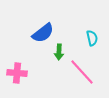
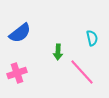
blue semicircle: moved 23 px left
green arrow: moved 1 px left
pink cross: rotated 24 degrees counterclockwise
